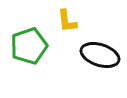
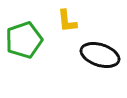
green pentagon: moved 5 px left, 6 px up
